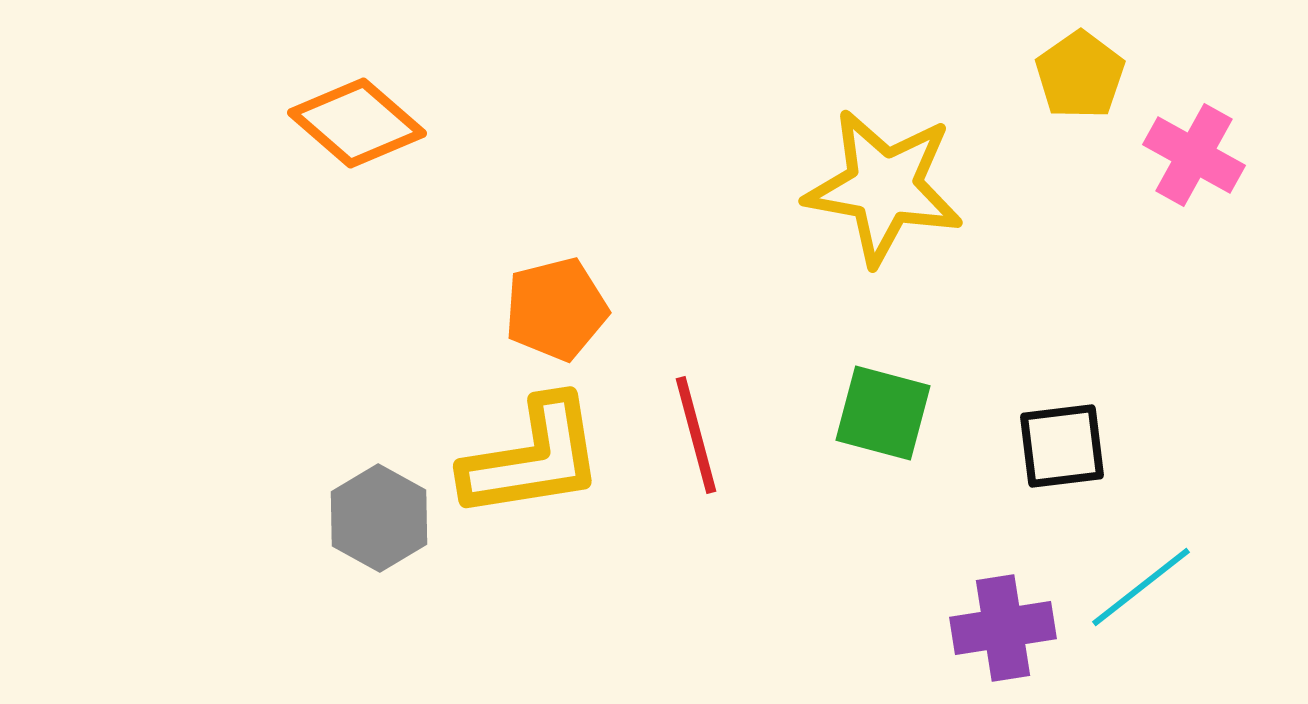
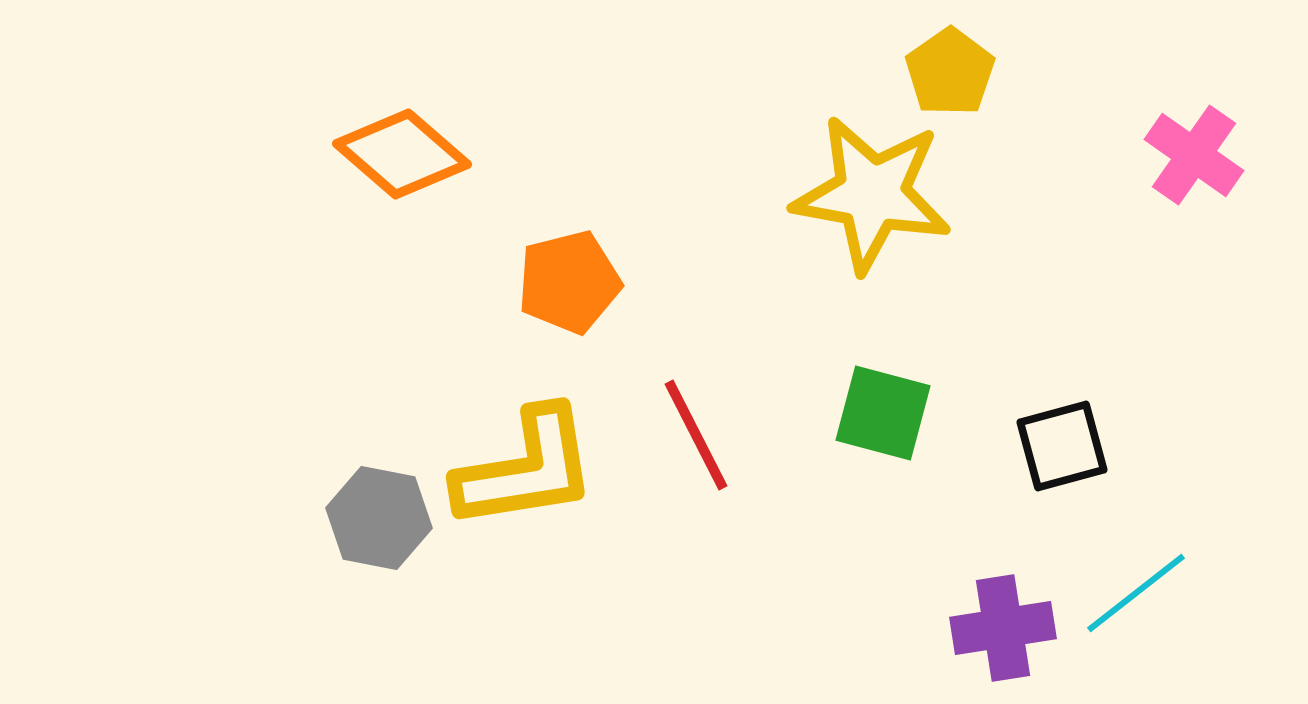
yellow pentagon: moved 130 px left, 3 px up
orange diamond: moved 45 px right, 31 px down
pink cross: rotated 6 degrees clockwise
yellow star: moved 12 px left, 7 px down
orange pentagon: moved 13 px right, 27 px up
red line: rotated 12 degrees counterclockwise
black square: rotated 8 degrees counterclockwise
yellow L-shape: moved 7 px left, 11 px down
gray hexagon: rotated 18 degrees counterclockwise
cyan line: moved 5 px left, 6 px down
